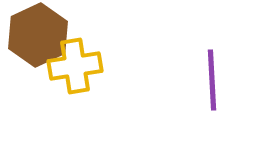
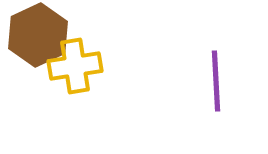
purple line: moved 4 px right, 1 px down
